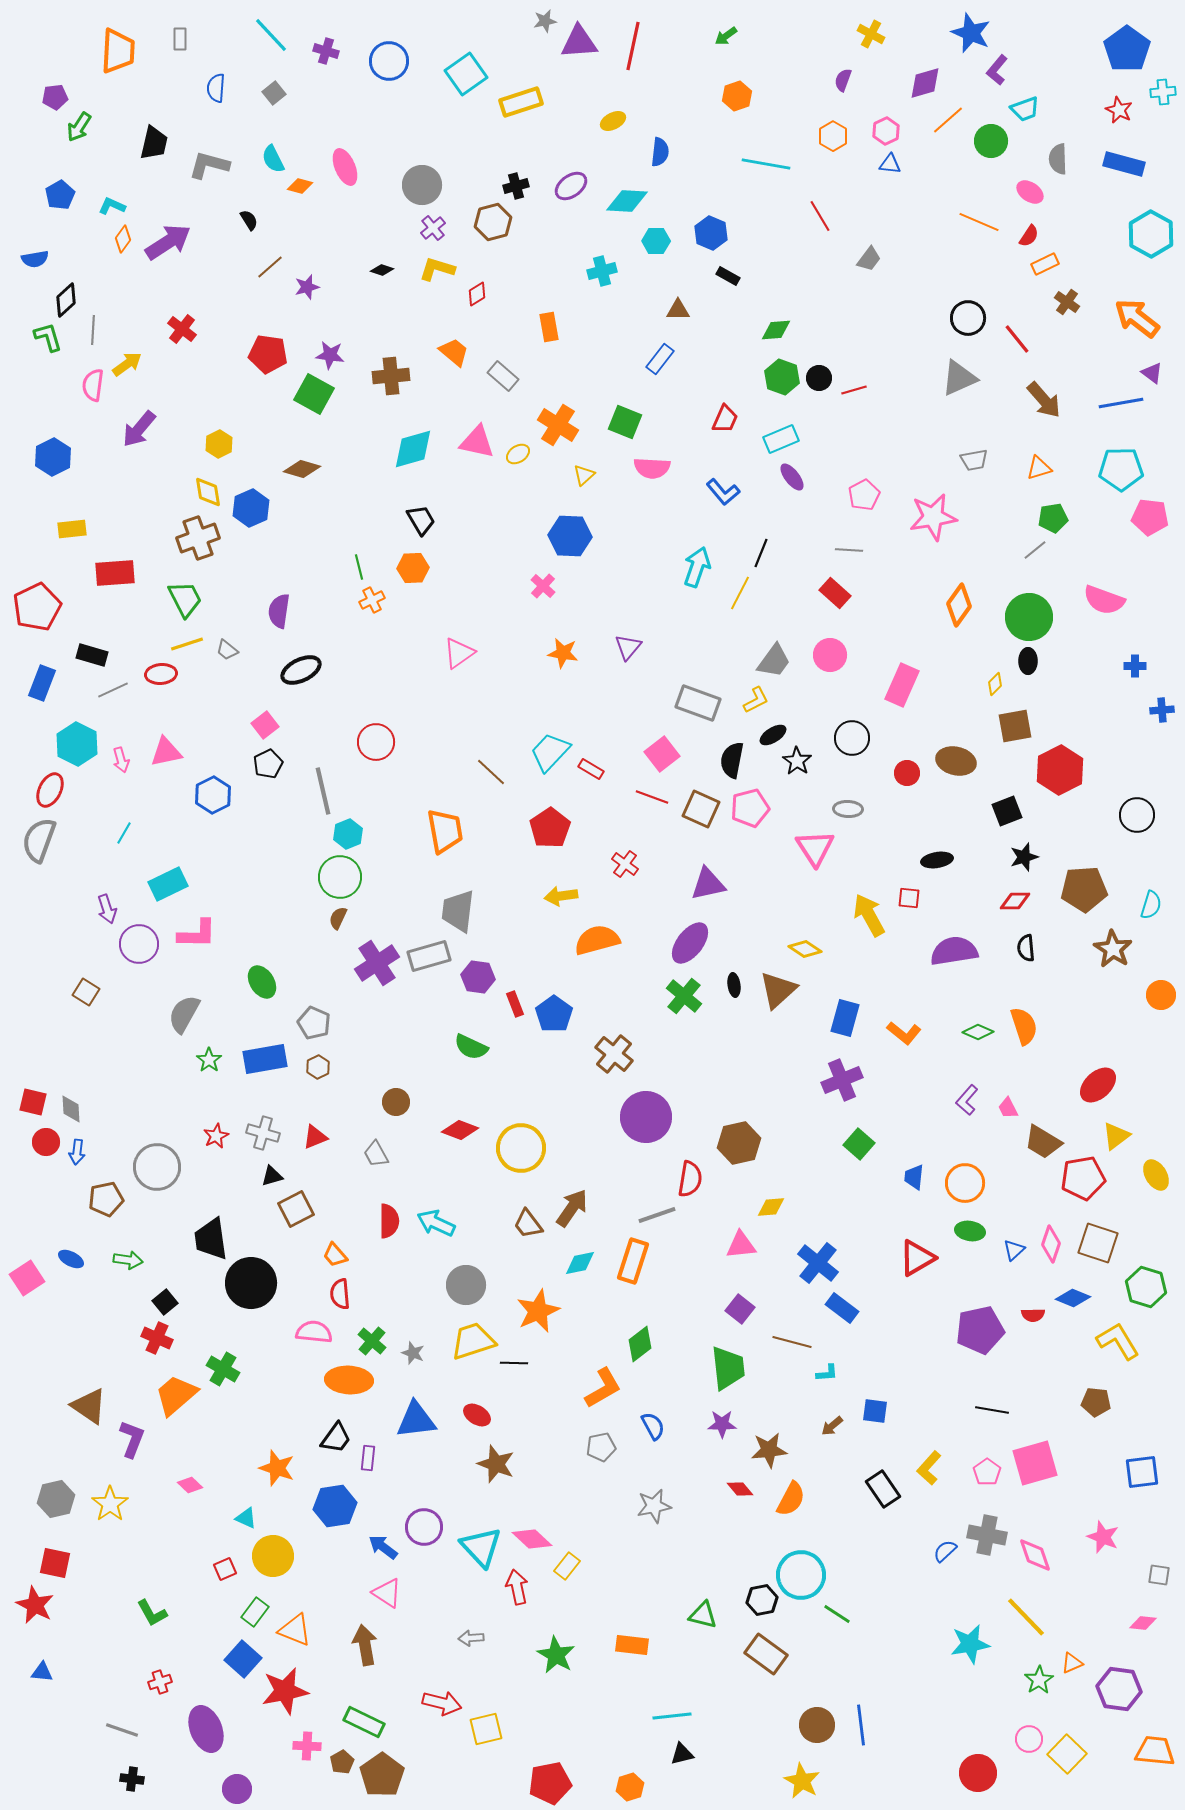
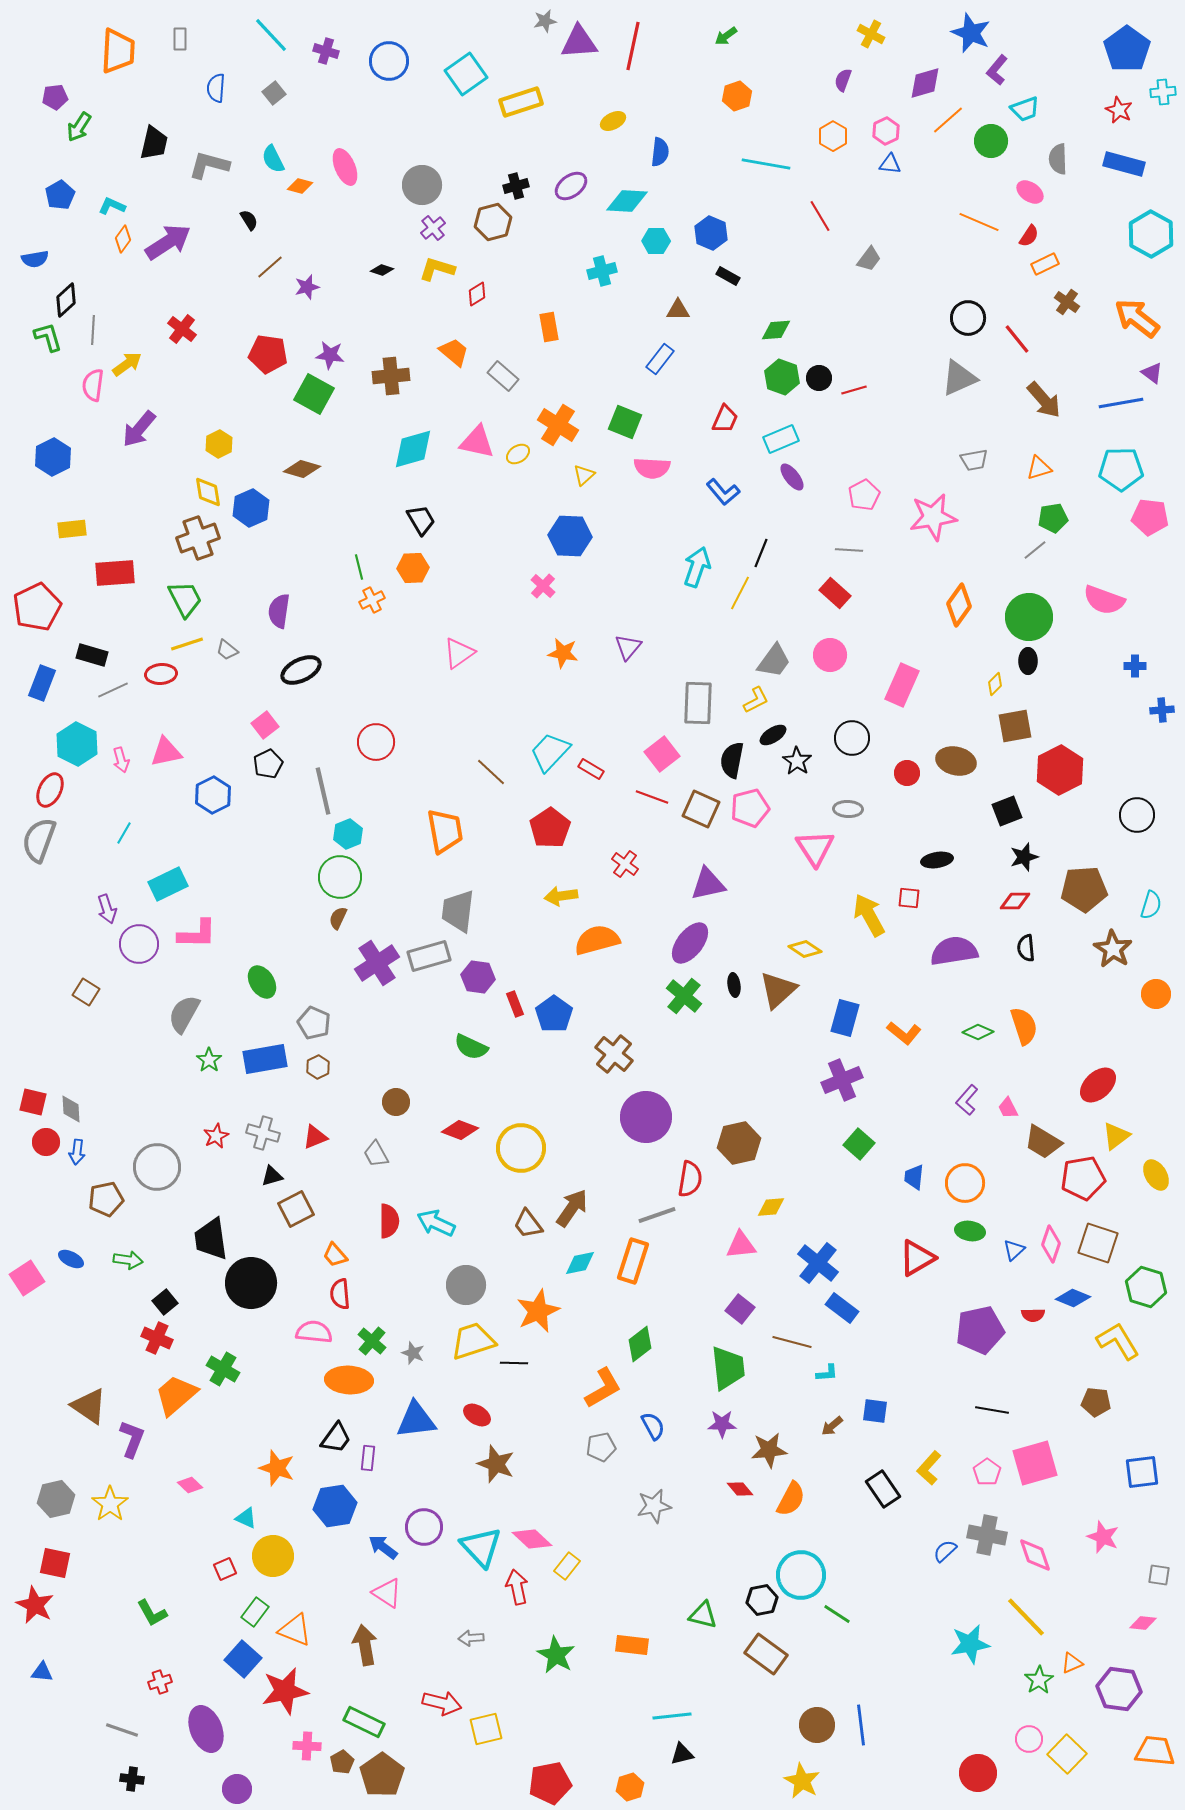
gray rectangle at (698, 703): rotated 72 degrees clockwise
orange circle at (1161, 995): moved 5 px left, 1 px up
